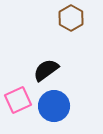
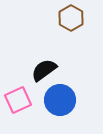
black semicircle: moved 2 px left
blue circle: moved 6 px right, 6 px up
